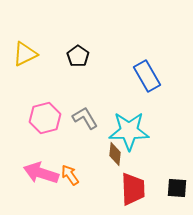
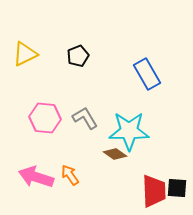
black pentagon: rotated 15 degrees clockwise
blue rectangle: moved 2 px up
pink hexagon: rotated 20 degrees clockwise
brown diamond: rotated 60 degrees counterclockwise
pink arrow: moved 5 px left, 4 px down
red trapezoid: moved 21 px right, 2 px down
